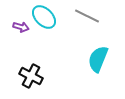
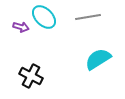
gray line: moved 1 px right, 1 px down; rotated 35 degrees counterclockwise
cyan semicircle: rotated 36 degrees clockwise
